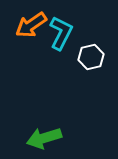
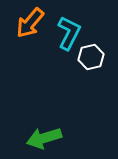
orange arrow: moved 1 px left, 2 px up; rotated 16 degrees counterclockwise
cyan L-shape: moved 8 px right
